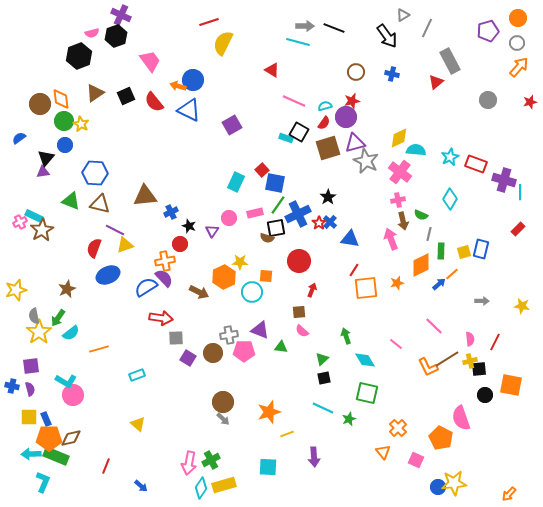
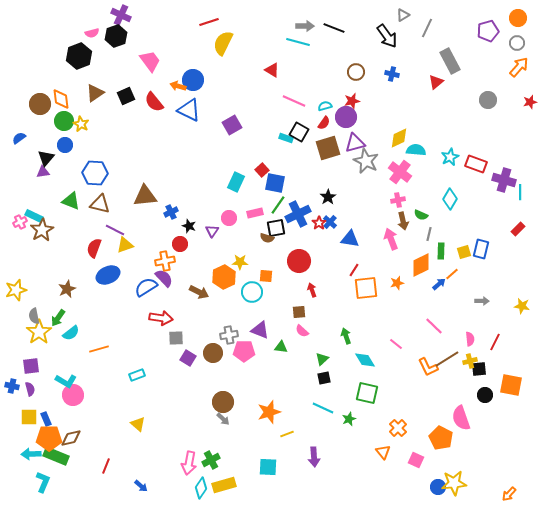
red arrow at (312, 290): rotated 40 degrees counterclockwise
